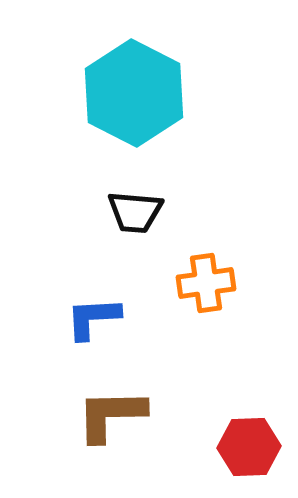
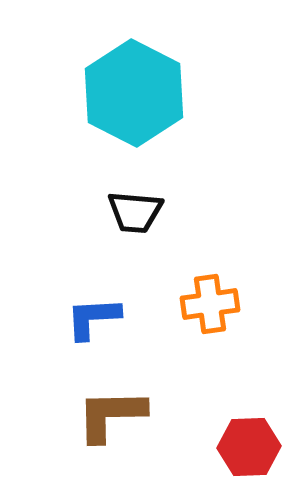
orange cross: moved 4 px right, 21 px down
